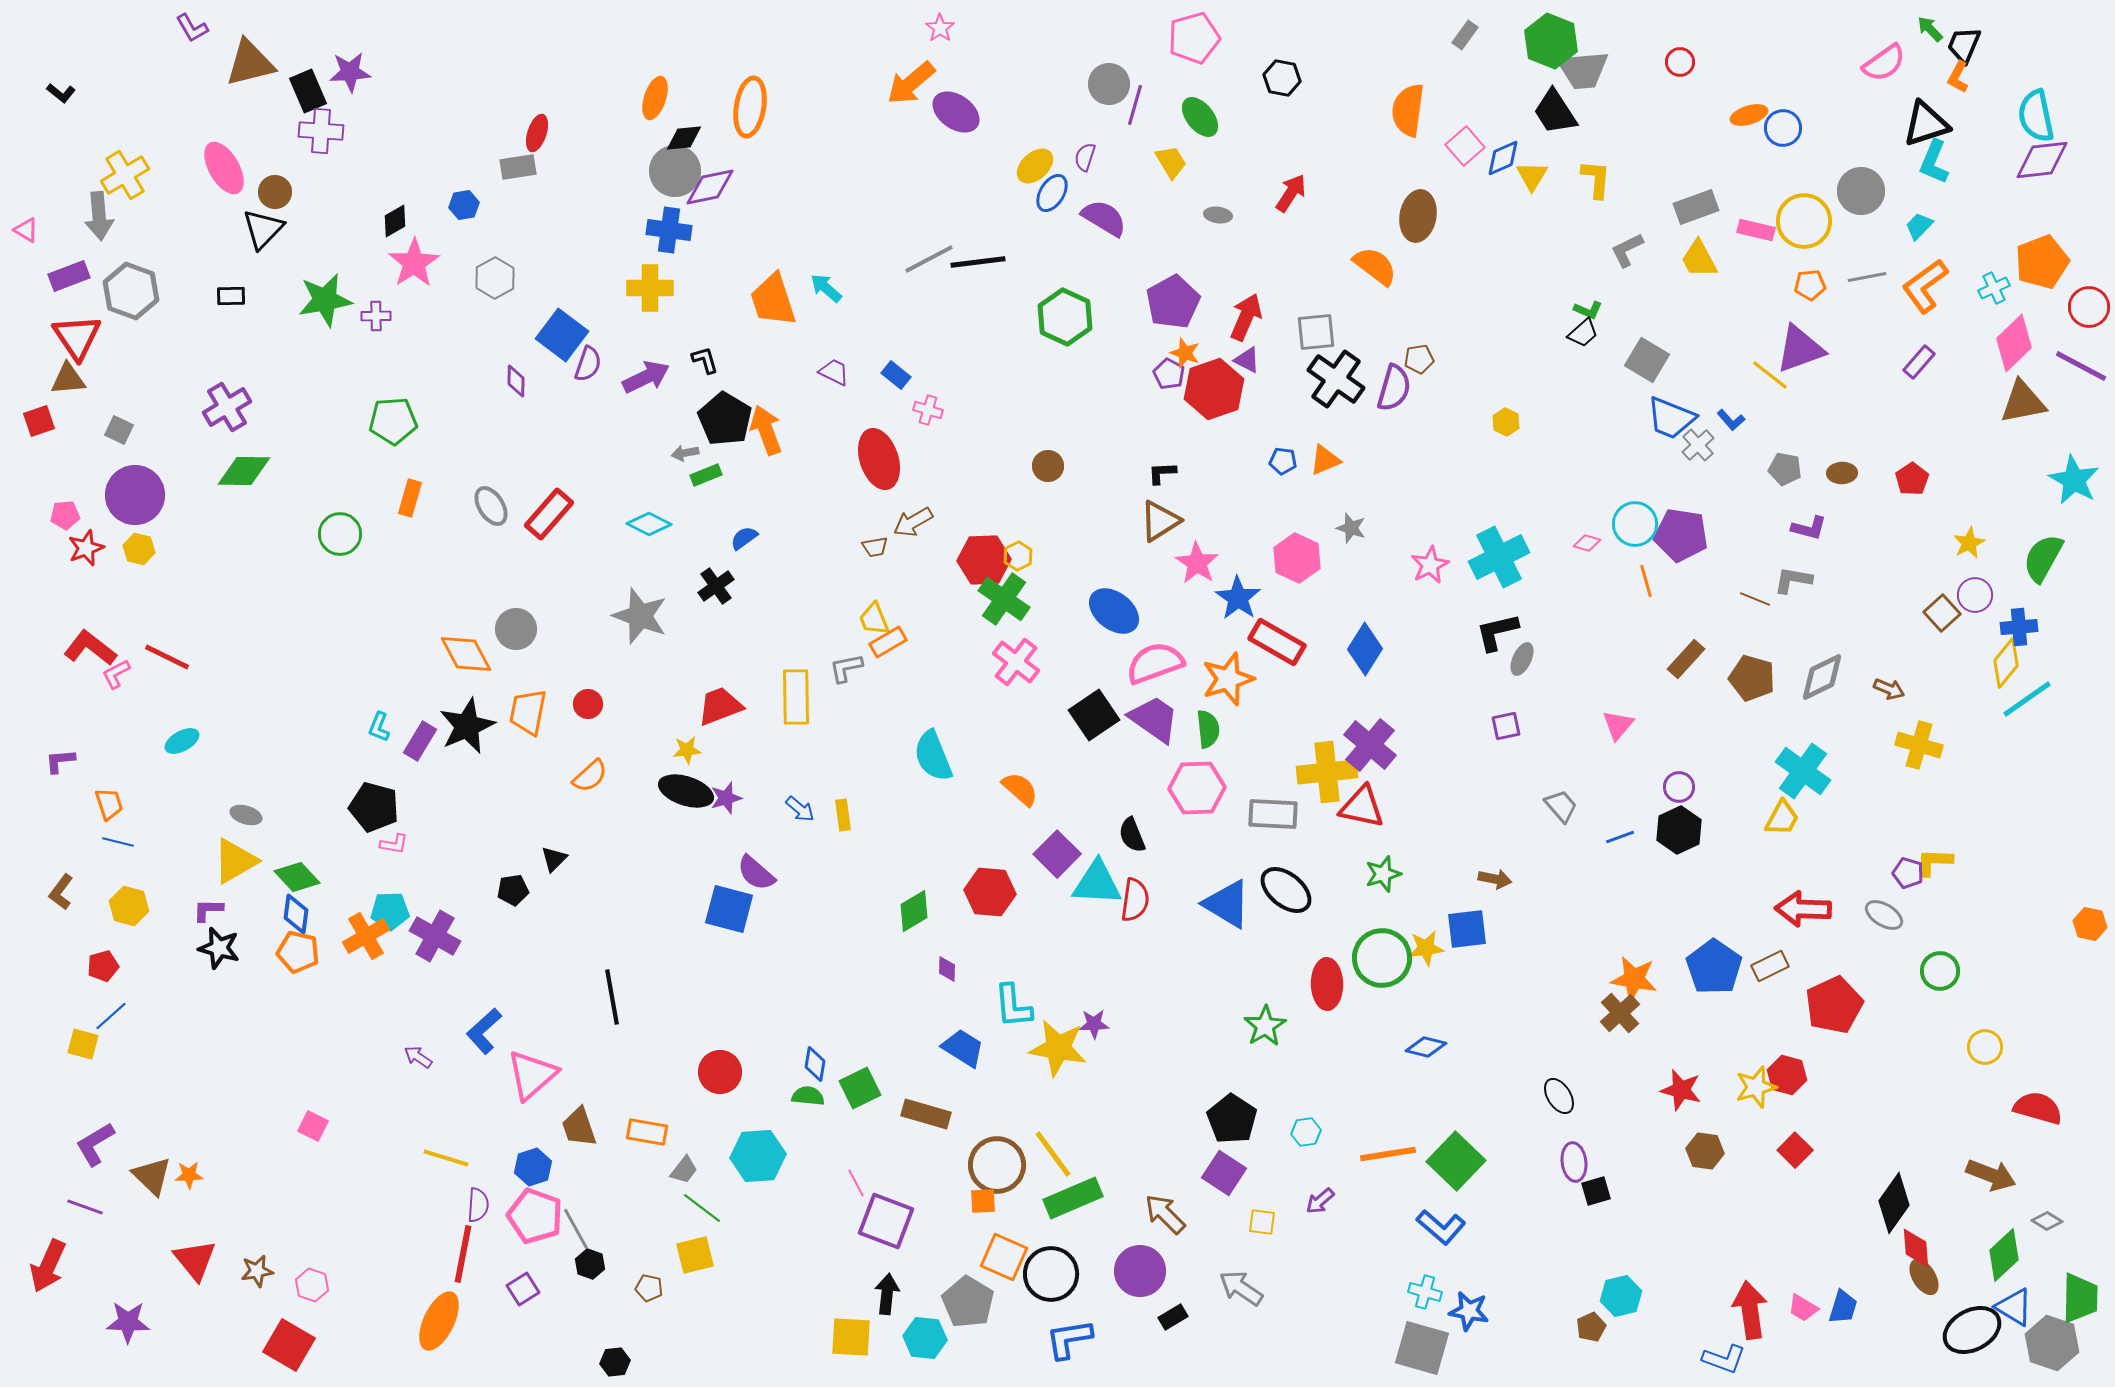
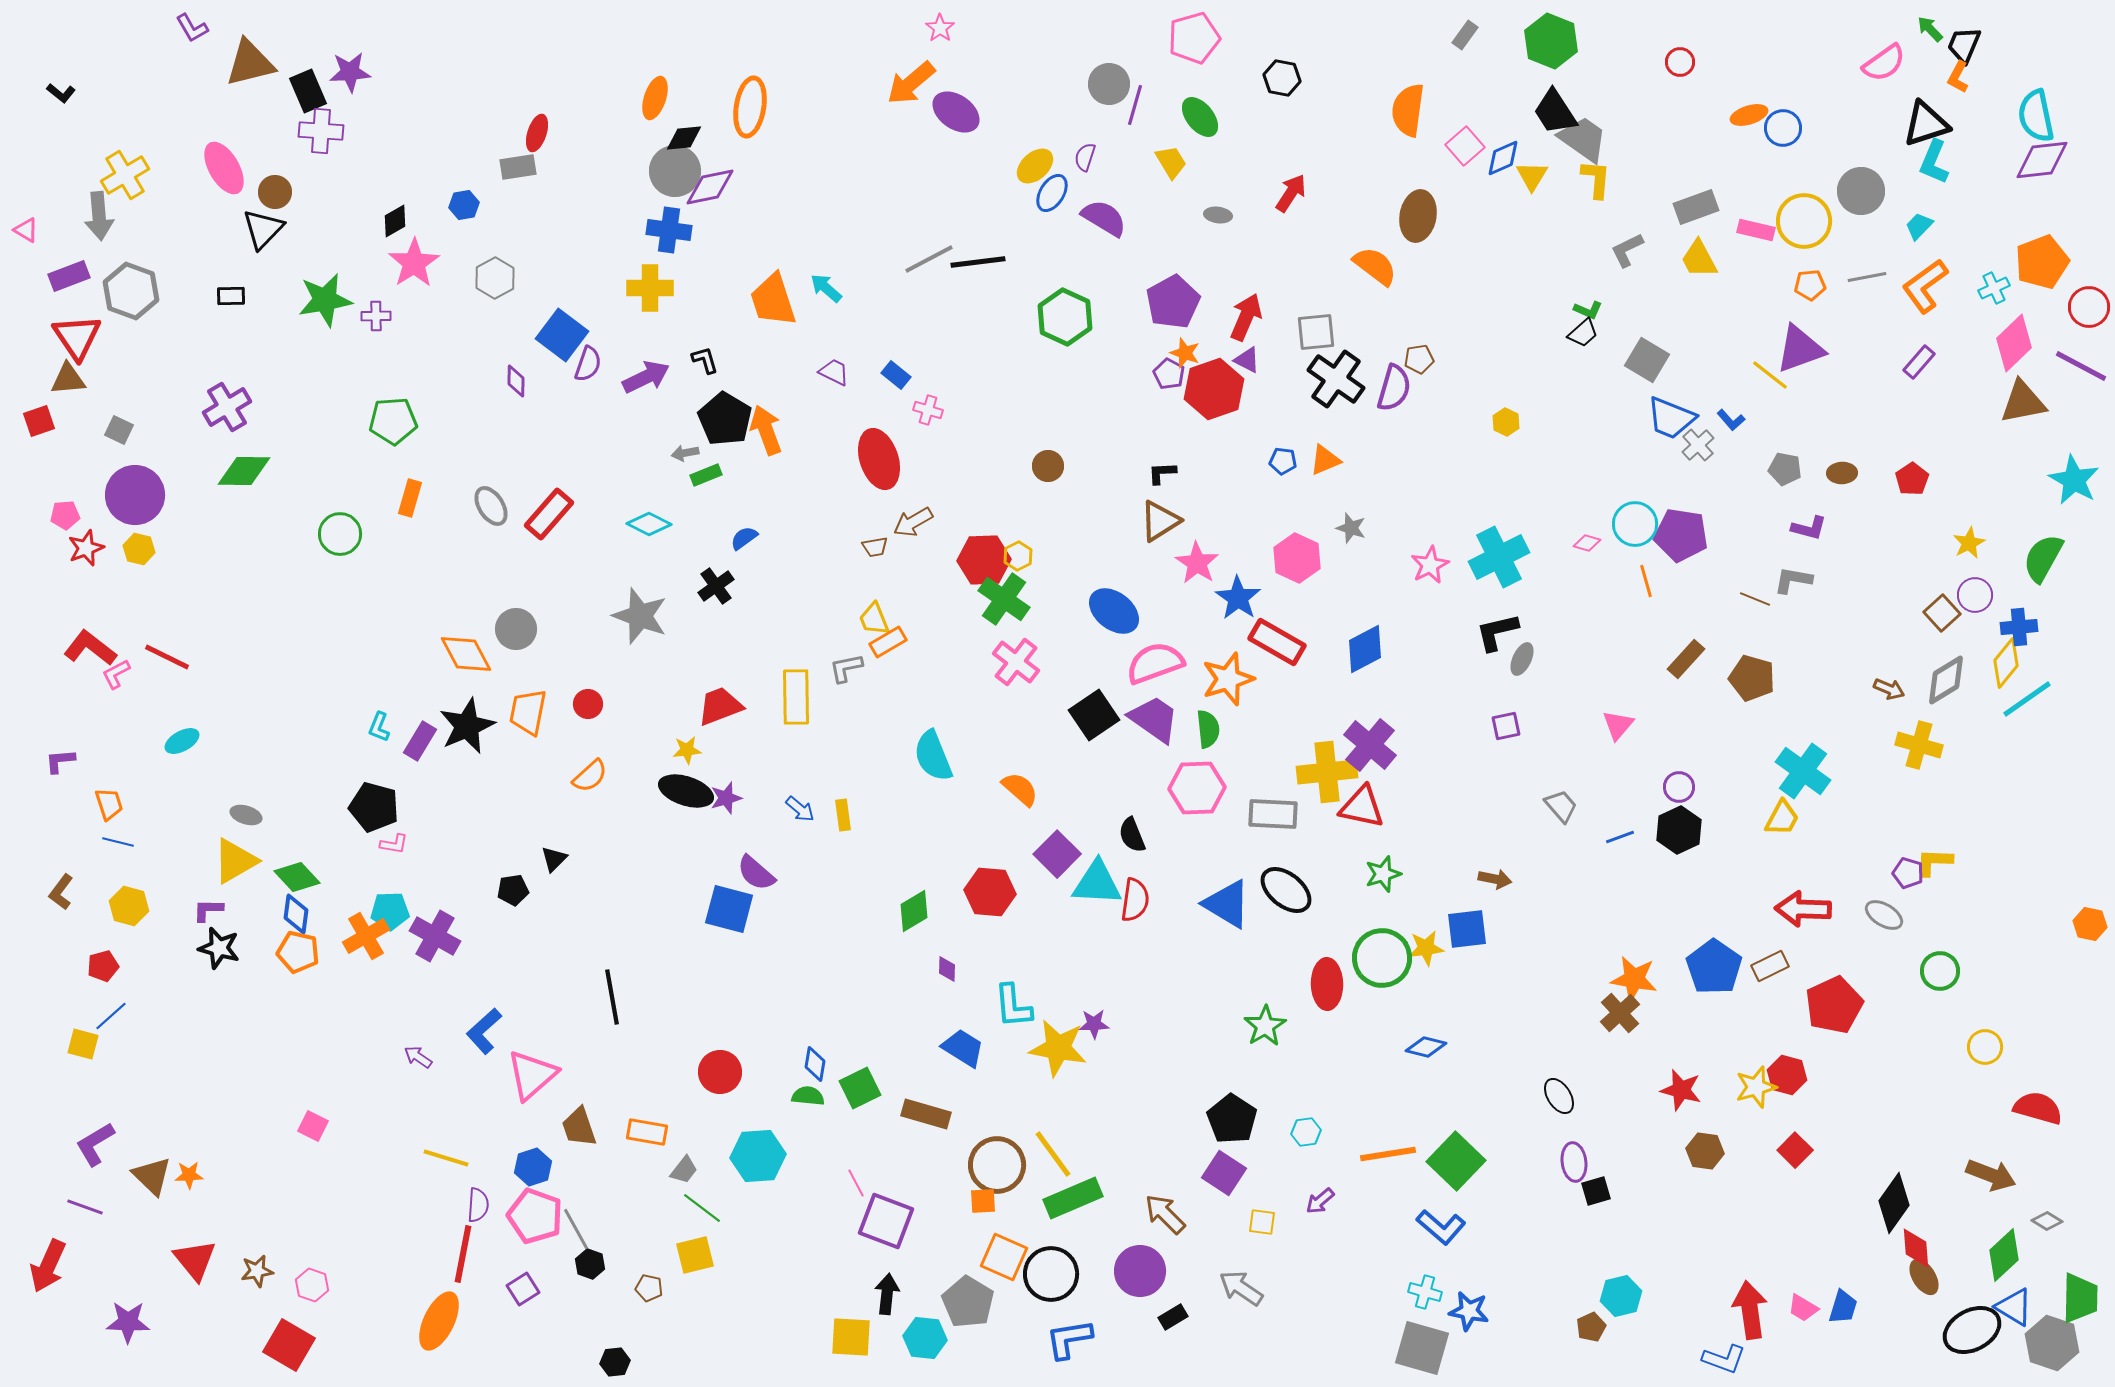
gray trapezoid at (1583, 70): moved 69 px down; rotated 140 degrees counterclockwise
blue diamond at (1365, 649): rotated 30 degrees clockwise
gray diamond at (1822, 677): moved 124 px right, 3 px down; rotated 6 degrees counterclockwise
